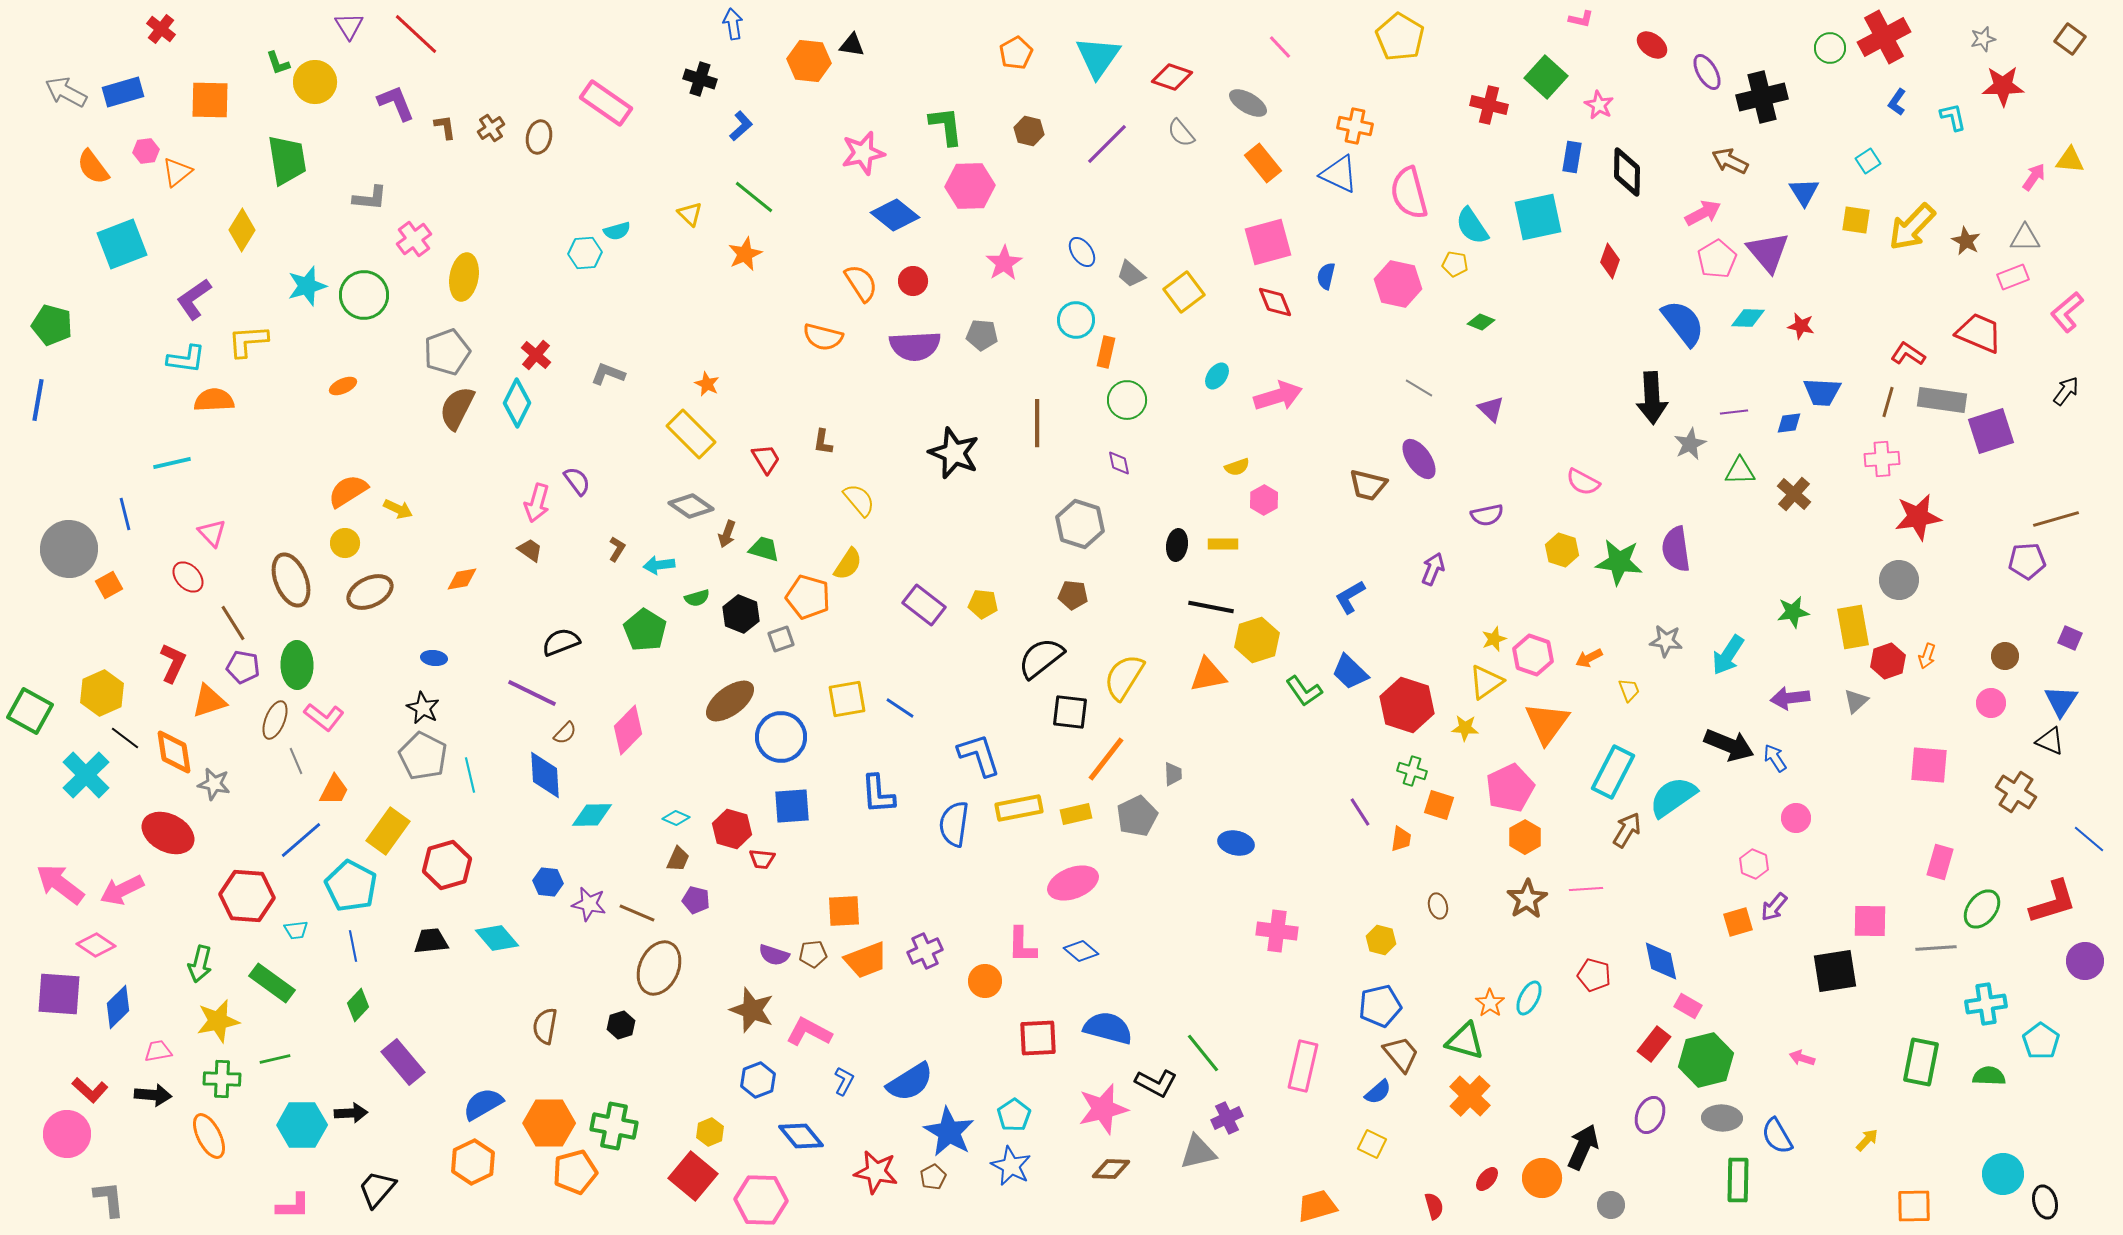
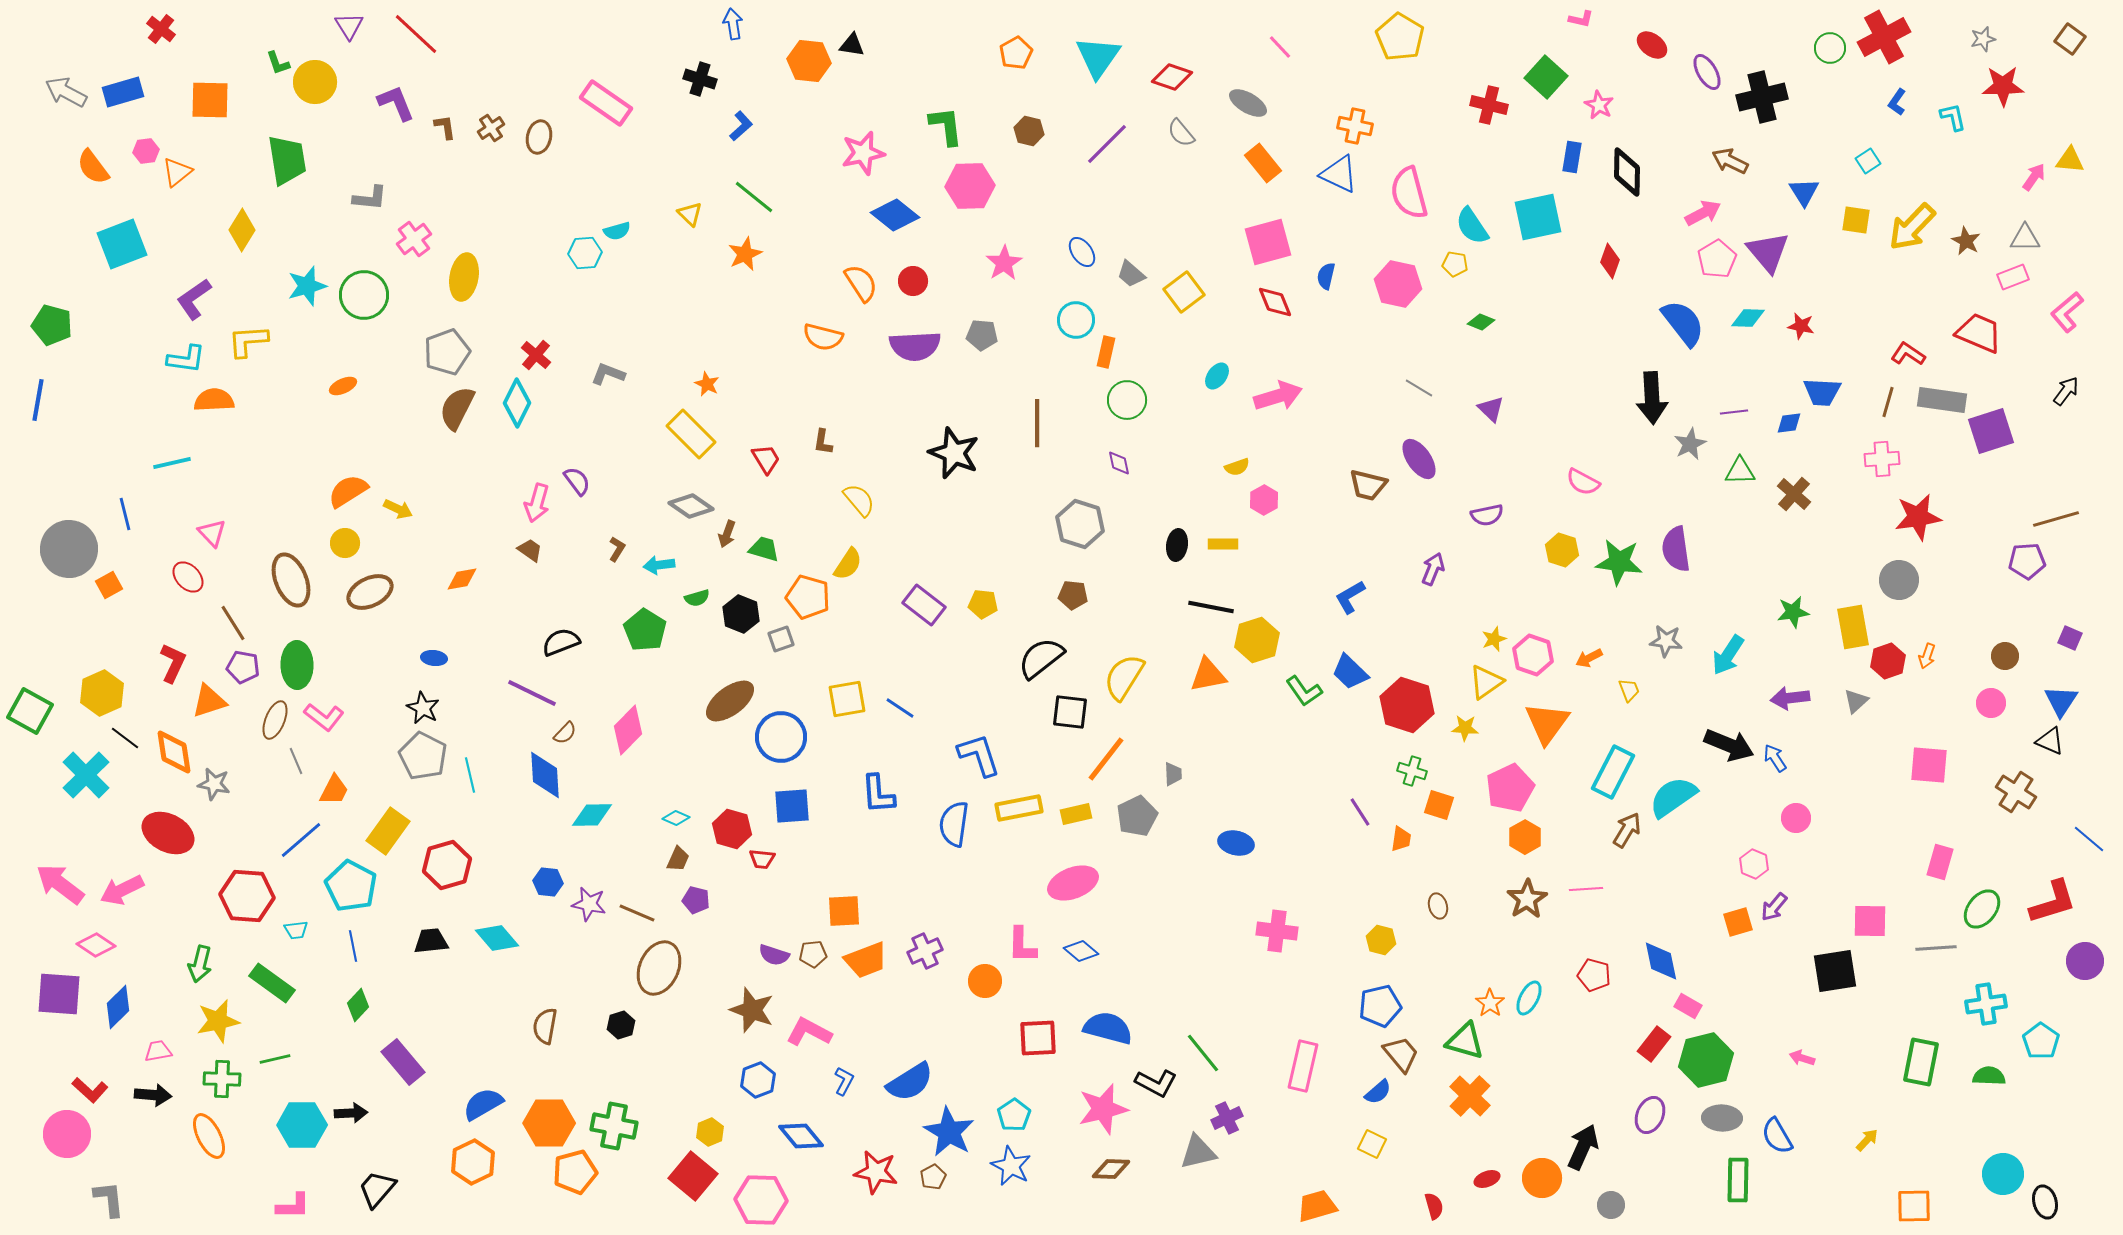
red ellipse at (1487, 1179): rotated 30 degrees clockwise
